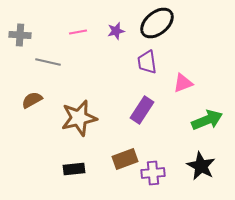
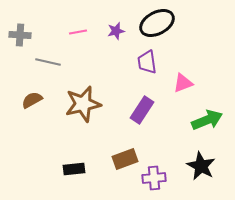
black ellipse: rotated 12 degrees clockwise
brown star: moved 4 px right, 14 px up
purple cross: moved 1 px right, 5 px down
